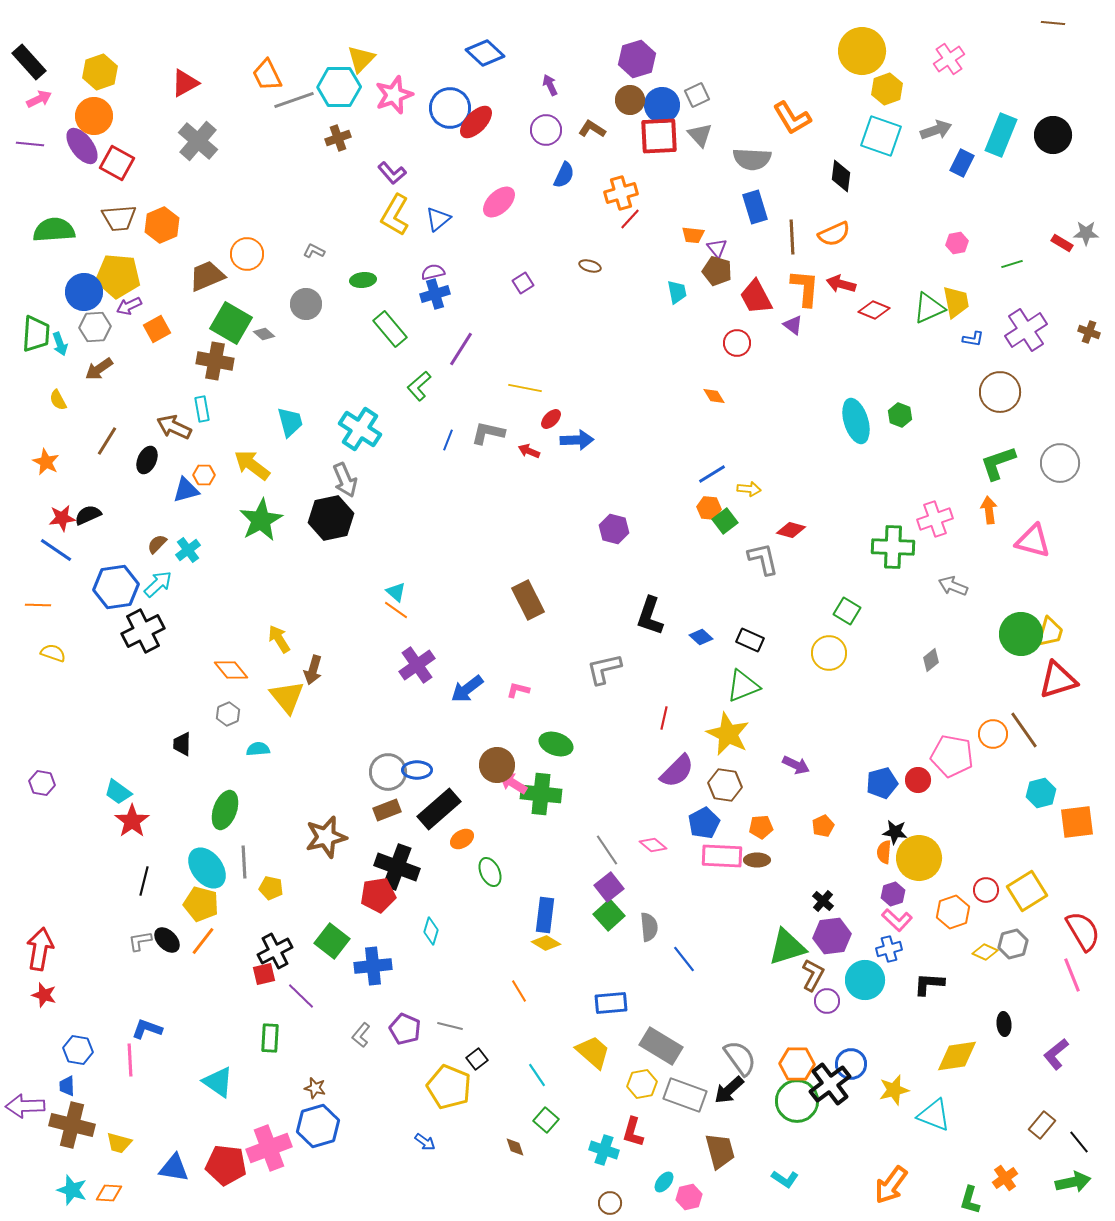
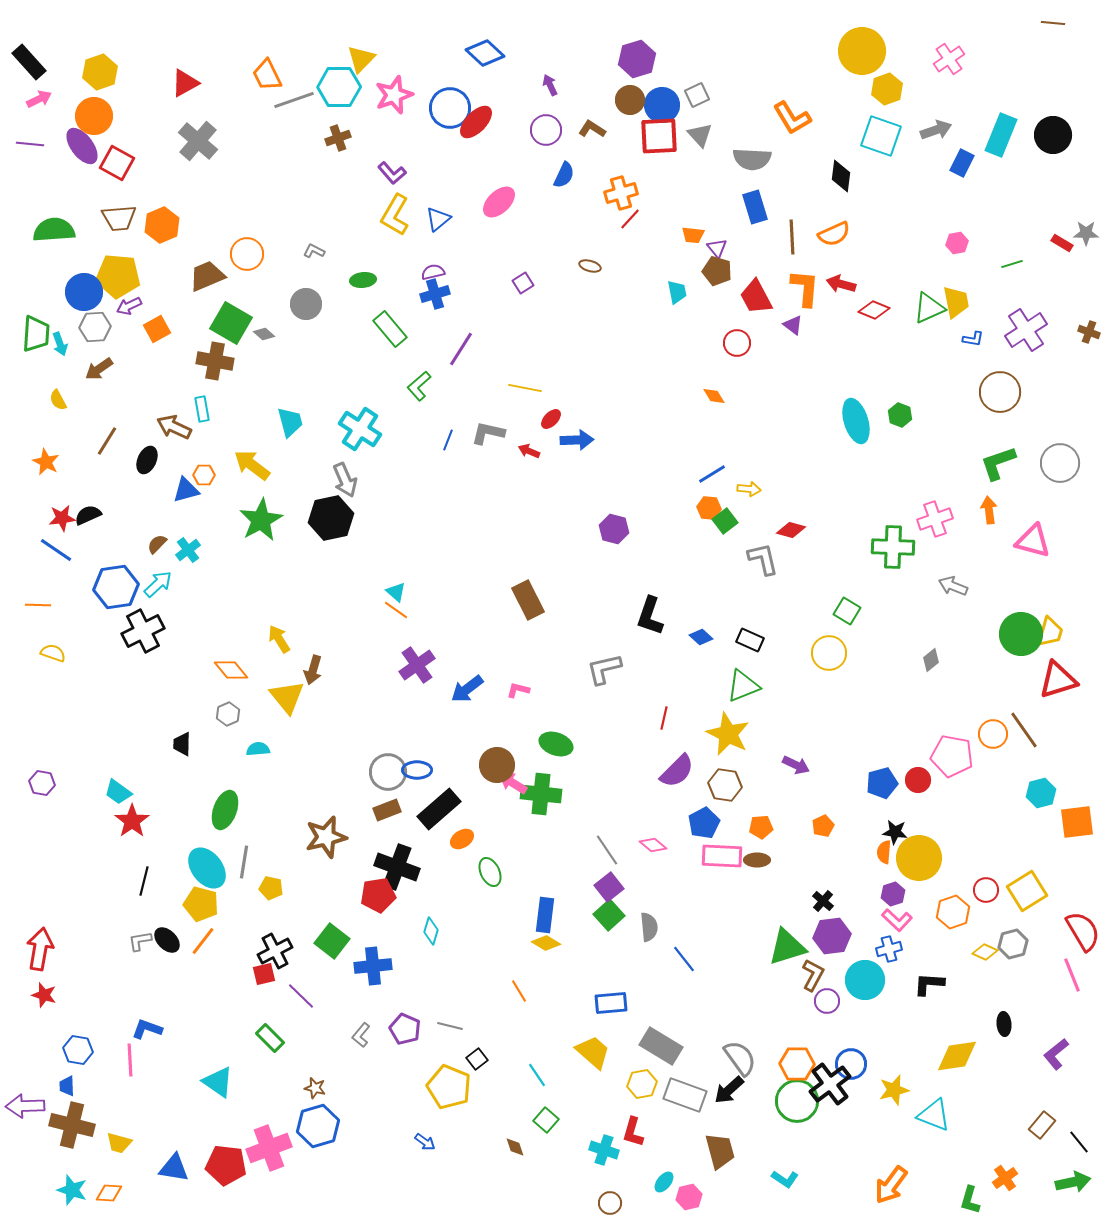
gray line at (244, 862): rotated 12 degrees clockwise
green rectangle at (270, 1038): rotated 48 degrees counterclockwise
